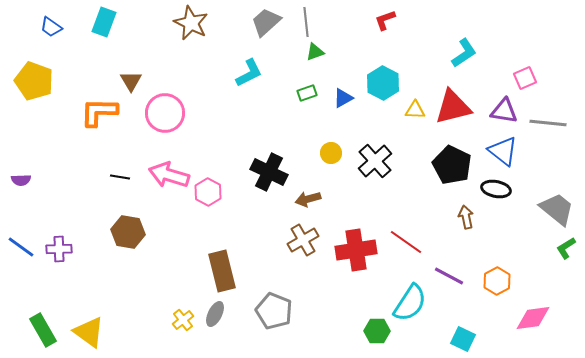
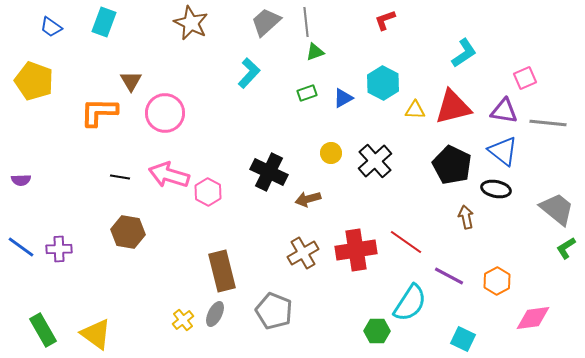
cyan L-shape at (249, 73): rotated 20 degrees counterclockwise
brown cross at (303, 240): moved 13 px down
yellow triangle at (89, 332): moved 7 px right, 2 px down
